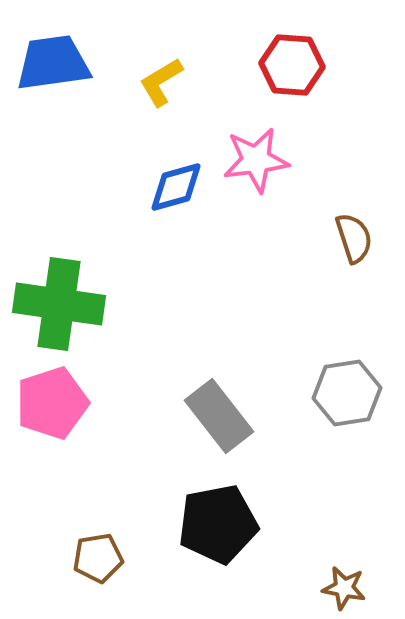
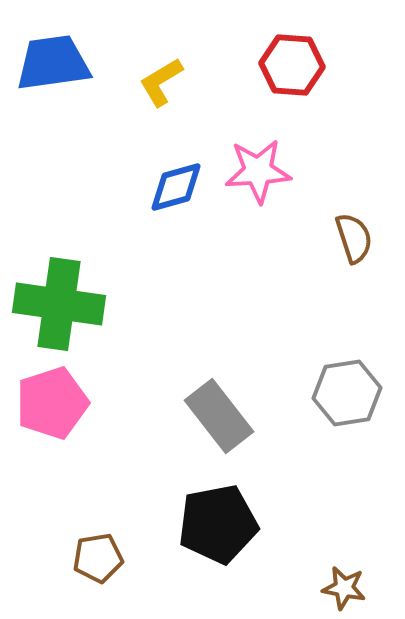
pink star: moved 2 px right, 11 px down; rotated 4 degrees clockwise
